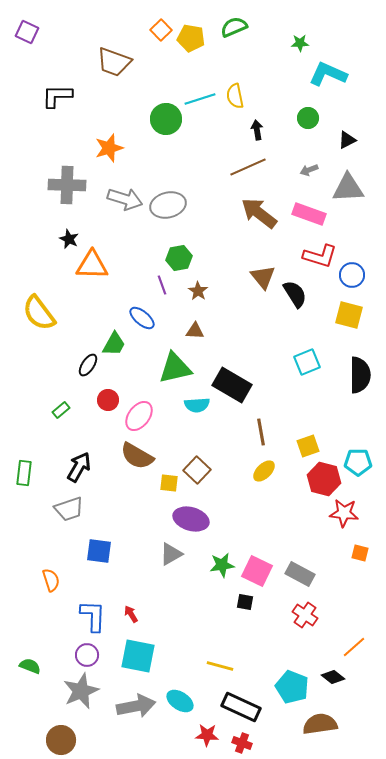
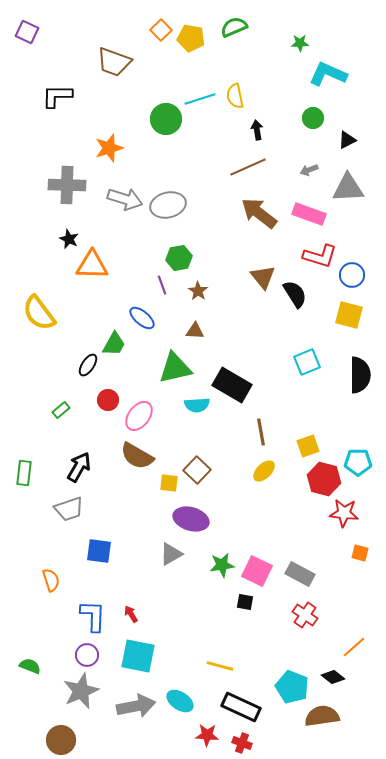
green circle at (308, 118): moved 5 px right
brown semicircle at (320, 724): moved 2 px right, 8 px up
